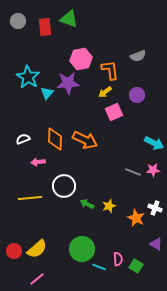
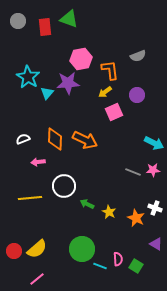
yellow star: moved 6 px down; rotated 24 degrees counterclockwise
cyan line: moved 1 px right, 1 px up
